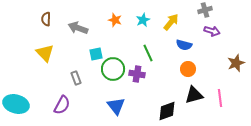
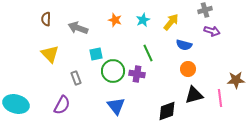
yellow triangle: moved 5 px right, 1 px down
brown star: moved 17 px down; rotated 18 degrees clockwise
green circle: moved 2 px down
